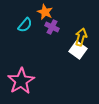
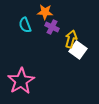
orange star: rotated 21 degrees counterclockwise
cyan semicircle: rotated 119 degrees clockwise
yellow arrow: moved 10 px left, 2 px down
